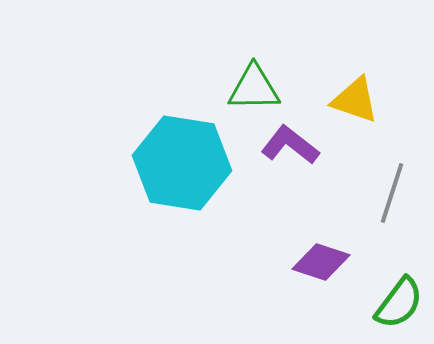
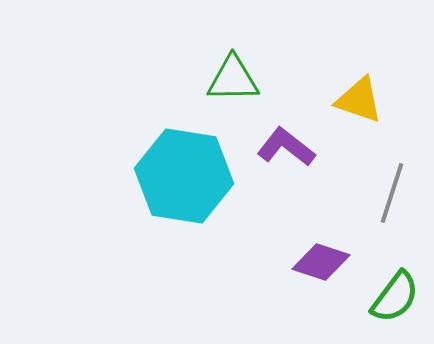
green triangle: moved 21 px left, 9 px up
yellow triangle: moved 4 px right
purple L-shape: moved 4 px left, 2 px down
cyan hexagon: moved 2 px right, 13 px down
green semicircle: moved 4 px left, 6 px up
